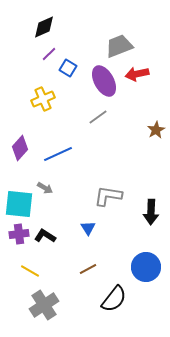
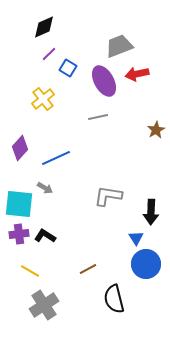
yellow cross: rotated 15 degrees counterclockwise
gray line: rotated 24 degrees clockwise
blue line: moved 2 px left, 4 px down
blue triangle: moved 48 px right, 10 px down
blue circle: moved 3 px up
black semicircle: rotated 128 degrees clockwise
